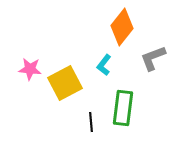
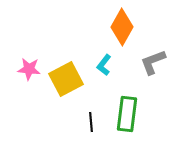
orange diamond: rotated 9 degrees counterclockwise
gray L-shape: moved 4 px down
pink star: moved 1 px left
yellow square: moved 1 px right, 4 px up
green rectangle: moved 4 px right, 6 px down
